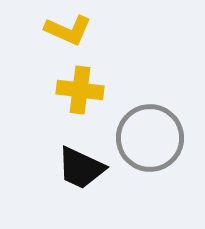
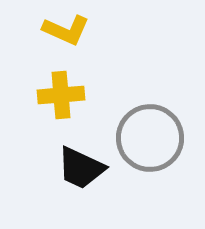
yellow L-shape: moved 2 px left
yellow cross: moved 19 px left, 5 px down; rotated 12 degrees counterclockwise
